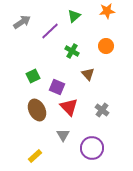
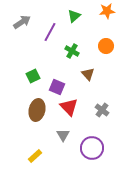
purple line: moved 1 px down; rotated 18 degrees counterclockwise
brown ellipse: rotated 40 degrees clockwise
